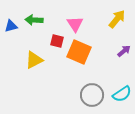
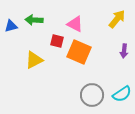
pink triangle: rotated 30 degrees counterclockwise
purple arrow: rotated 136 degrees clockwise
